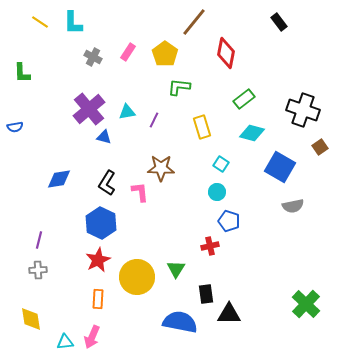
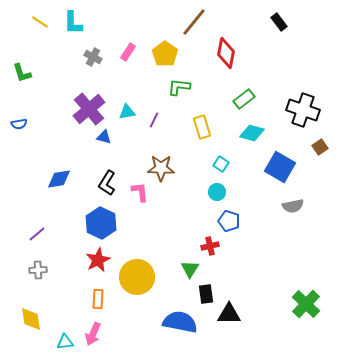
green L-shape at (22, 73): rotated 15 degrees counterclockwise
blue semicircle at (15, 127): moved 4 px right, 3 px up
purple line at (39, 240): moved 2 px left, 6 px up; rotated 36 degrees clockwise
green triangle at (176, 269): moved 14 px right
pink arrow at (92, 337): moved 1 px right, 3 px up
